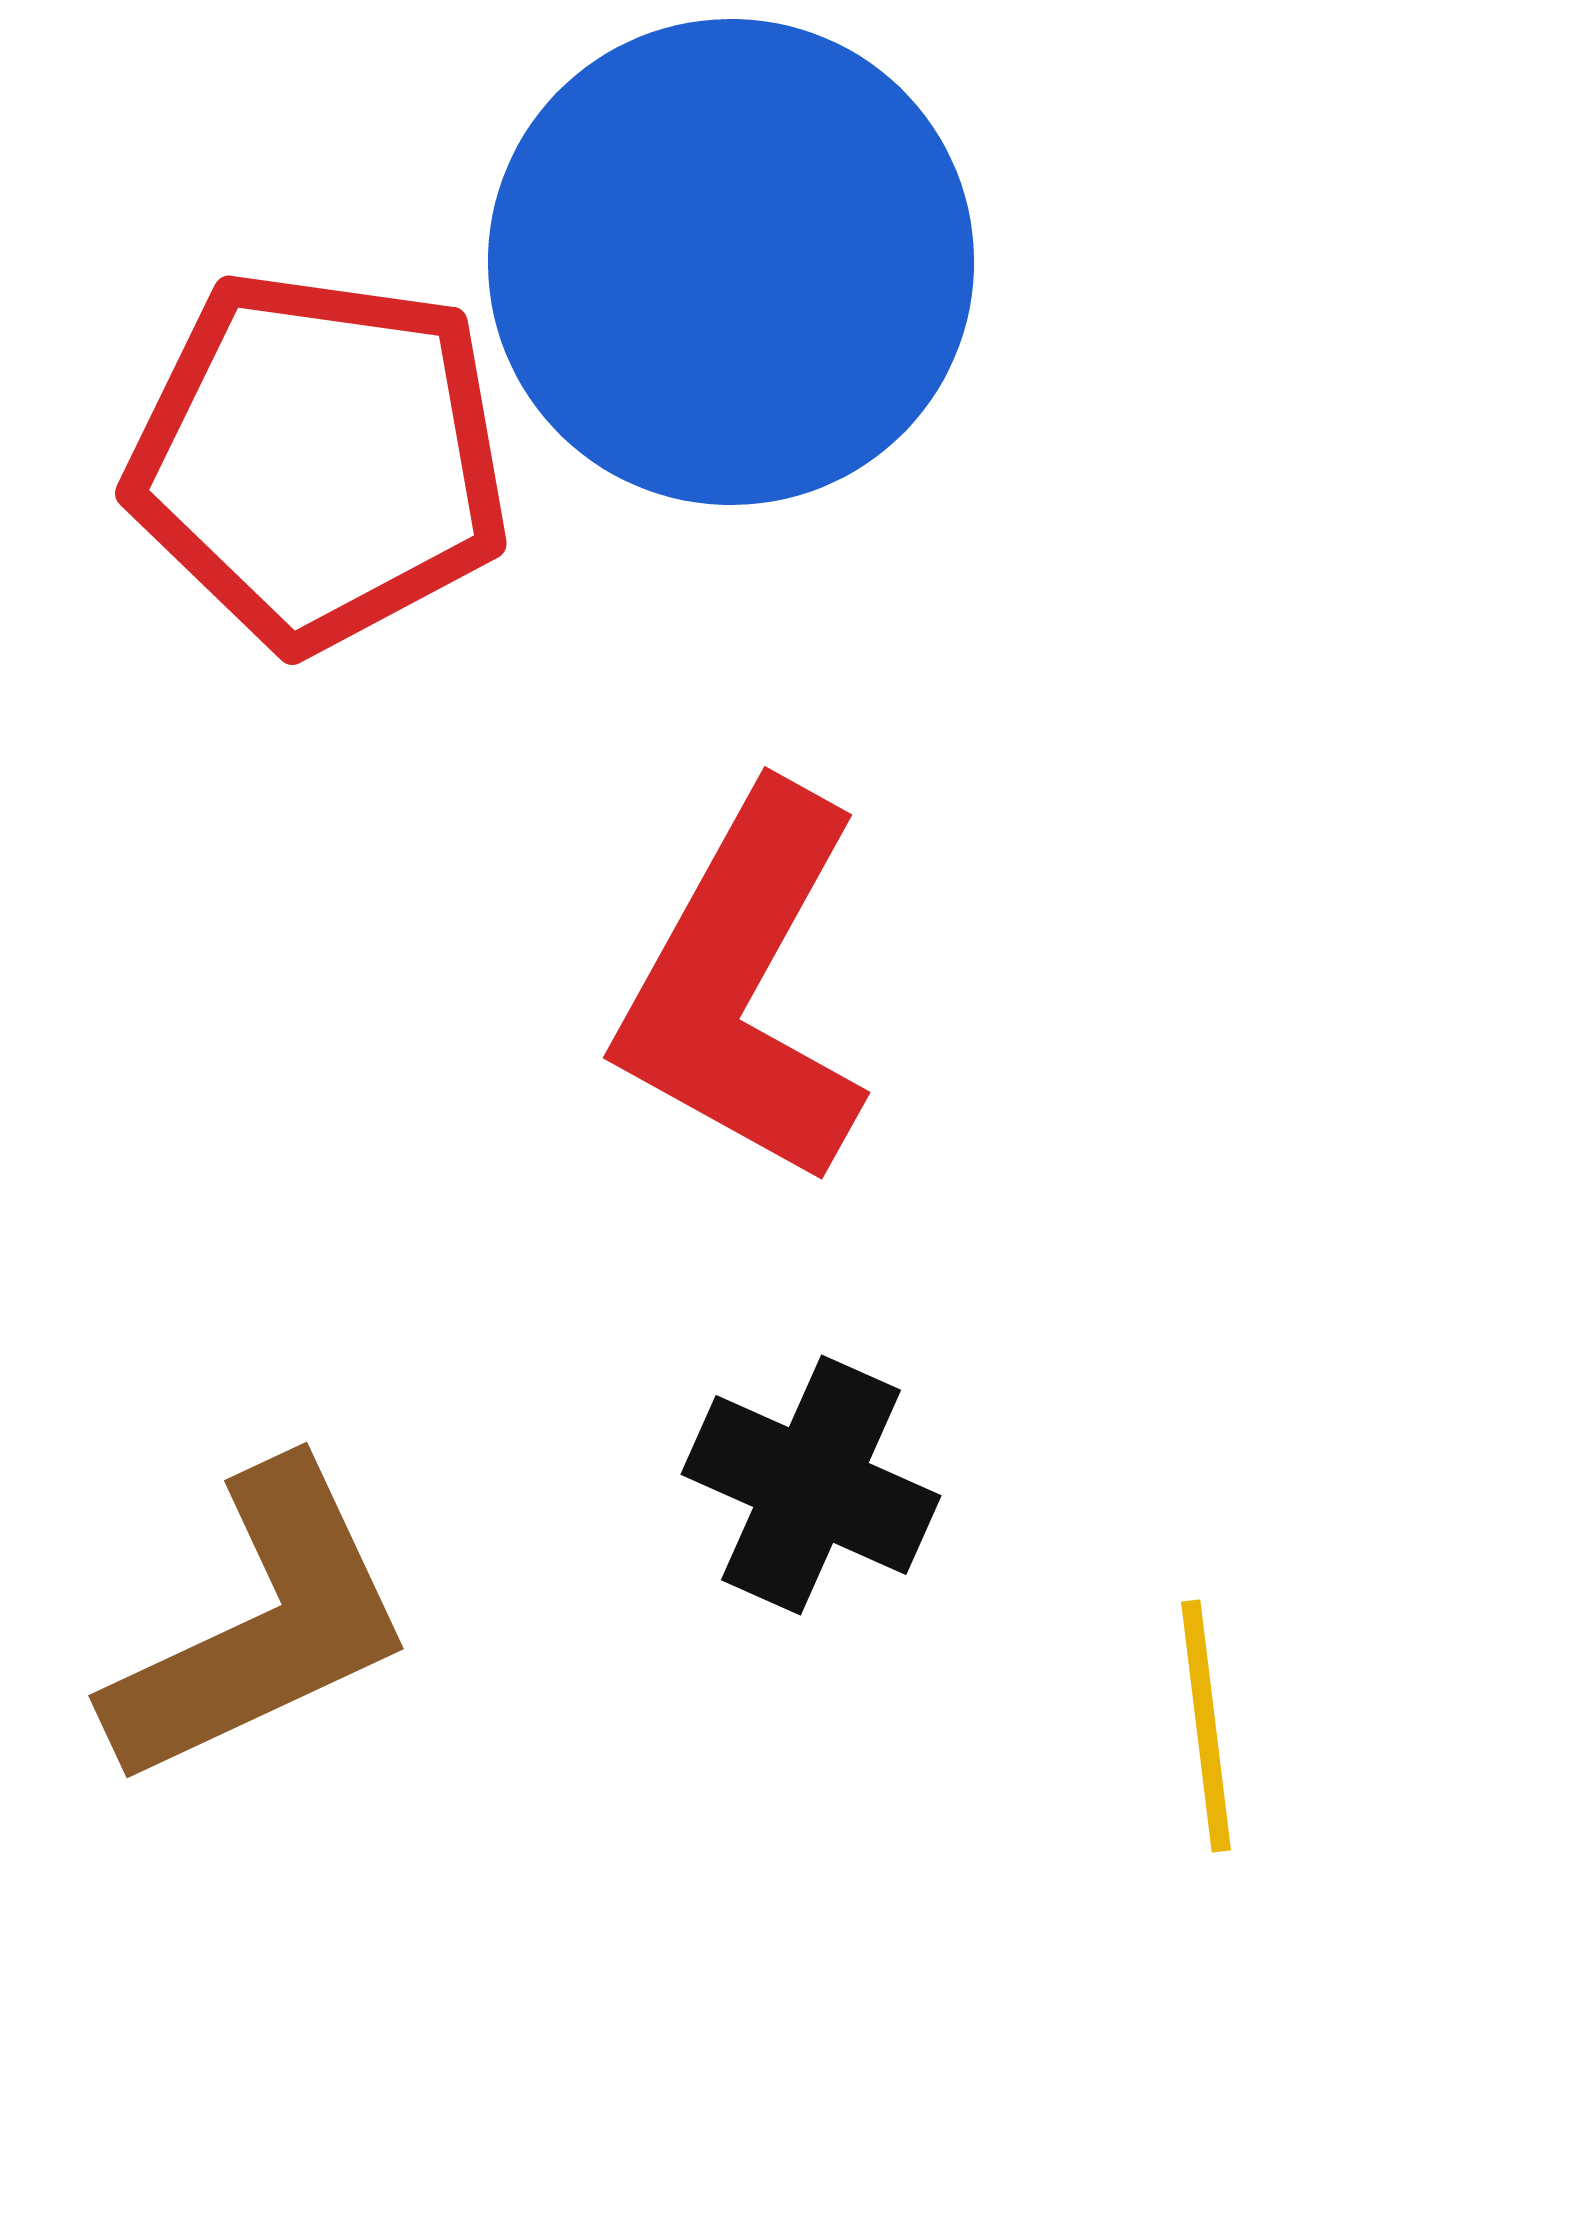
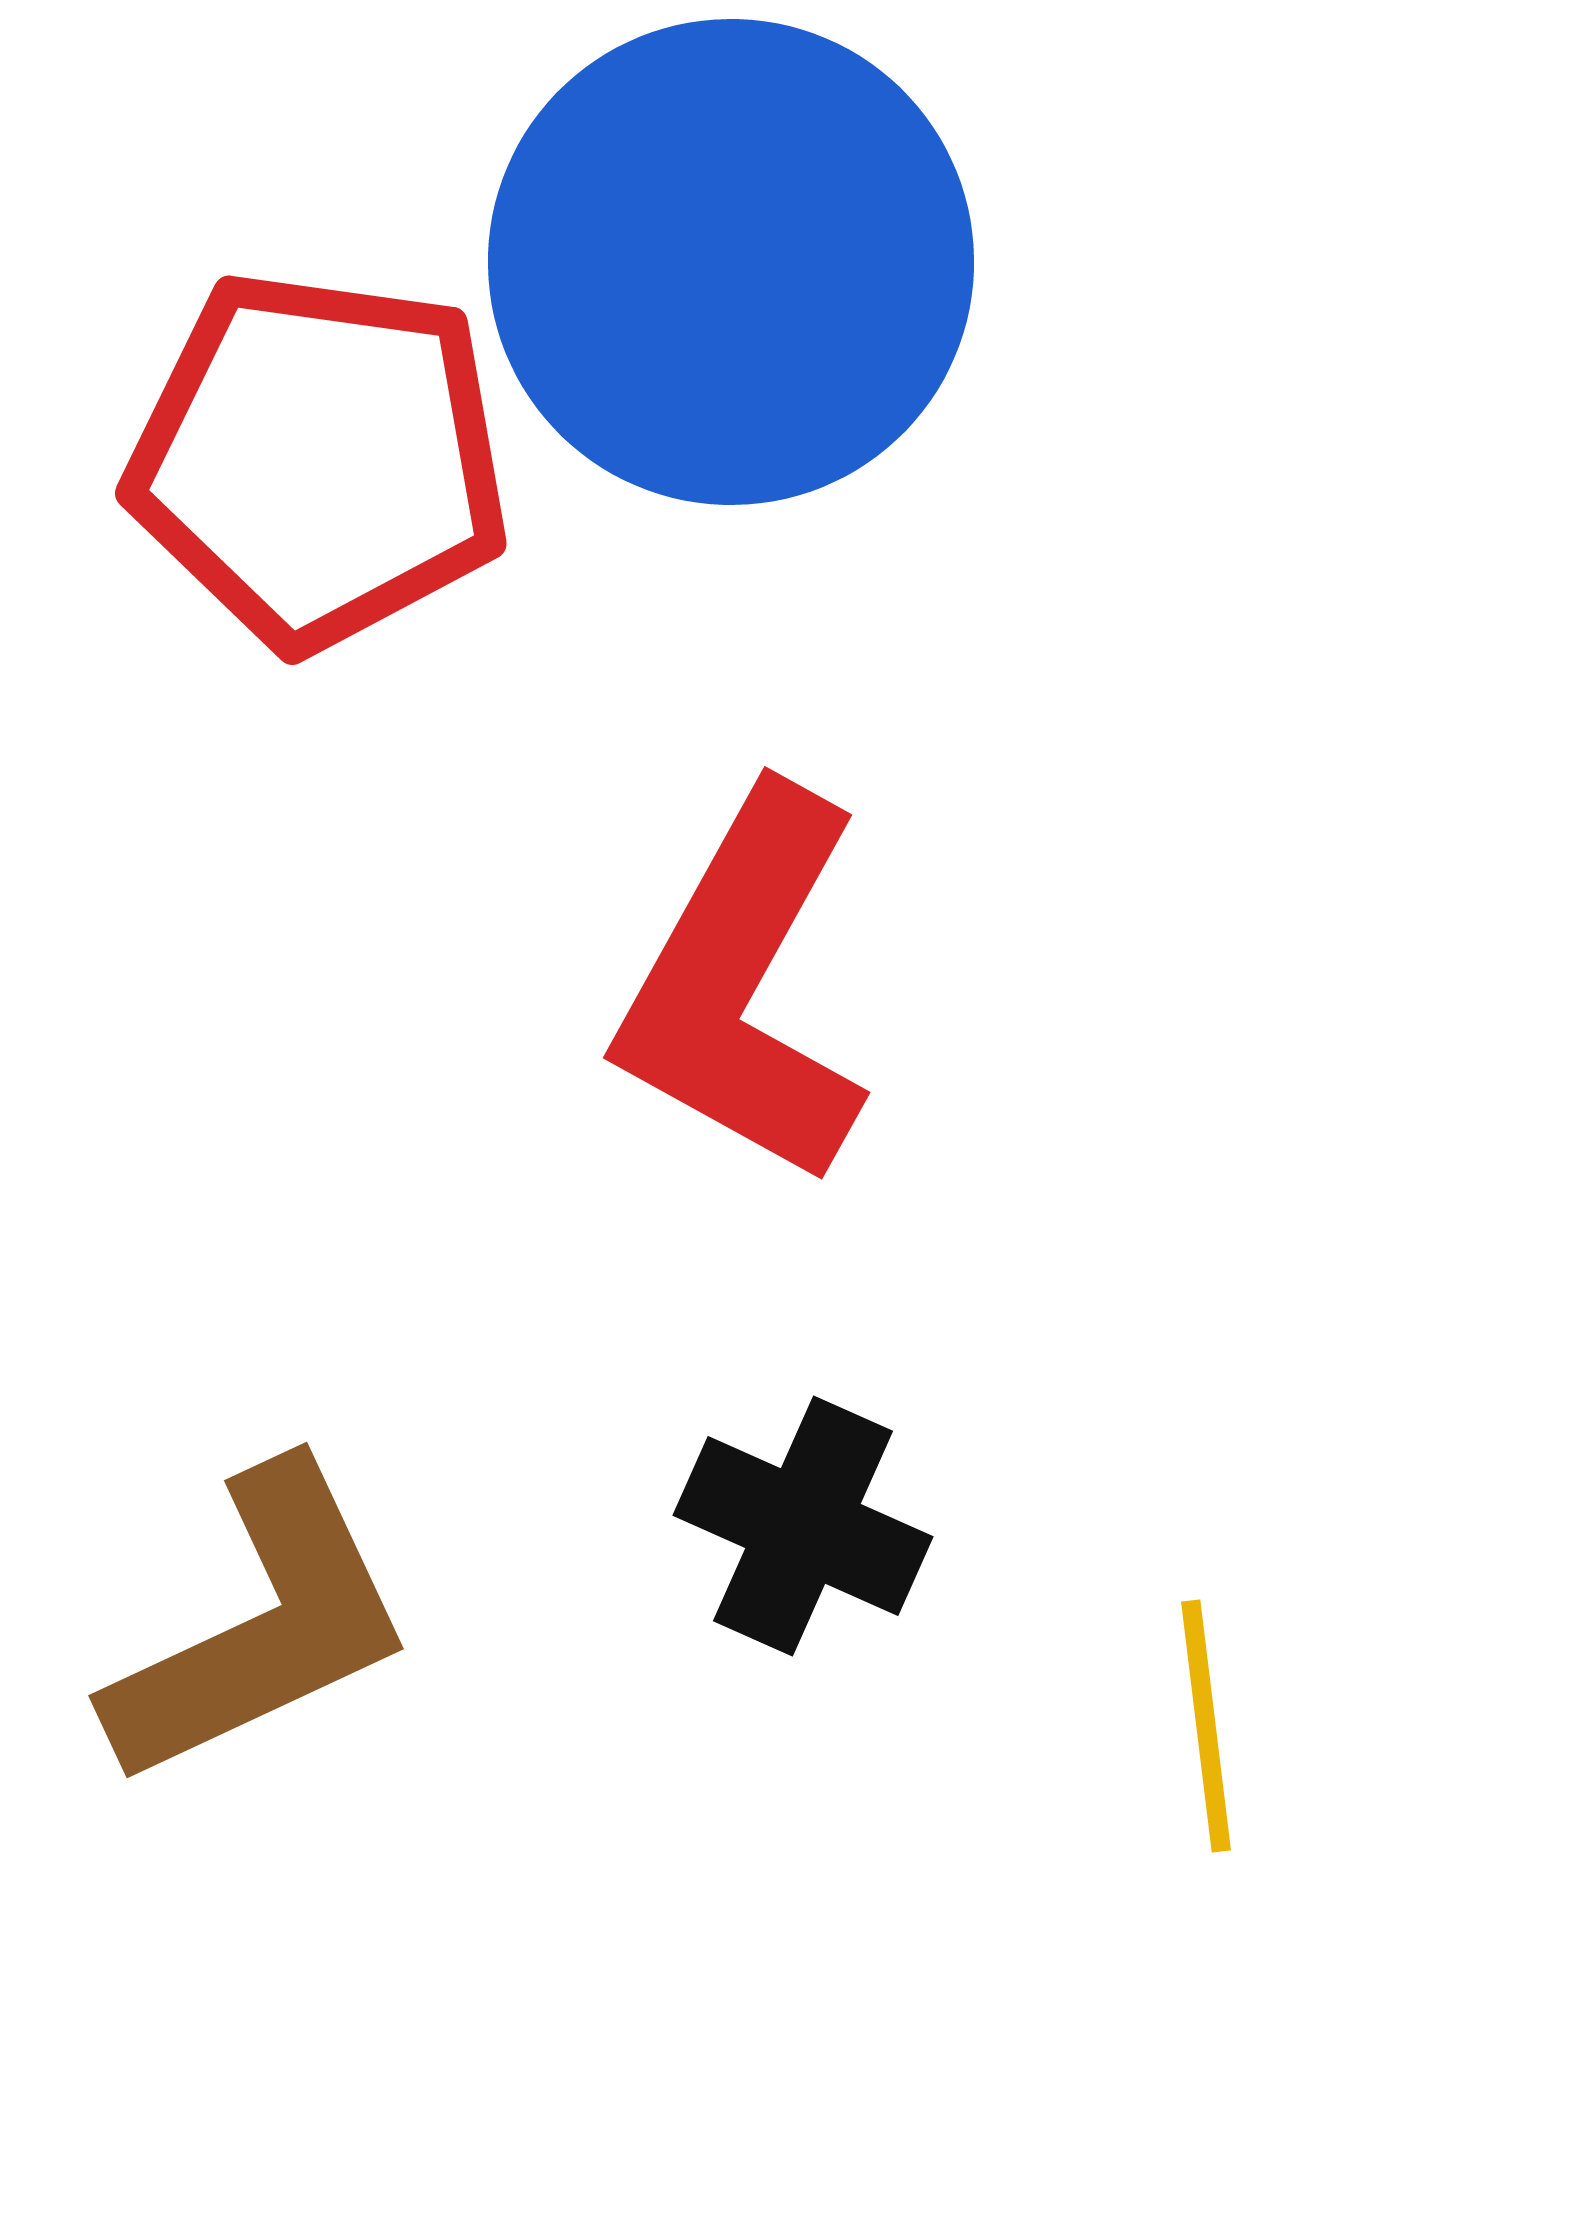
black cross: moved 8 px left, 41 px down
